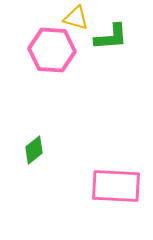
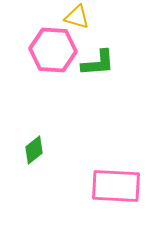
yellow triangle: moved 1 px right, 1 px up
green L-shape: moved 13 px left, 26 px down
pink hexagon: moved 1 px right
